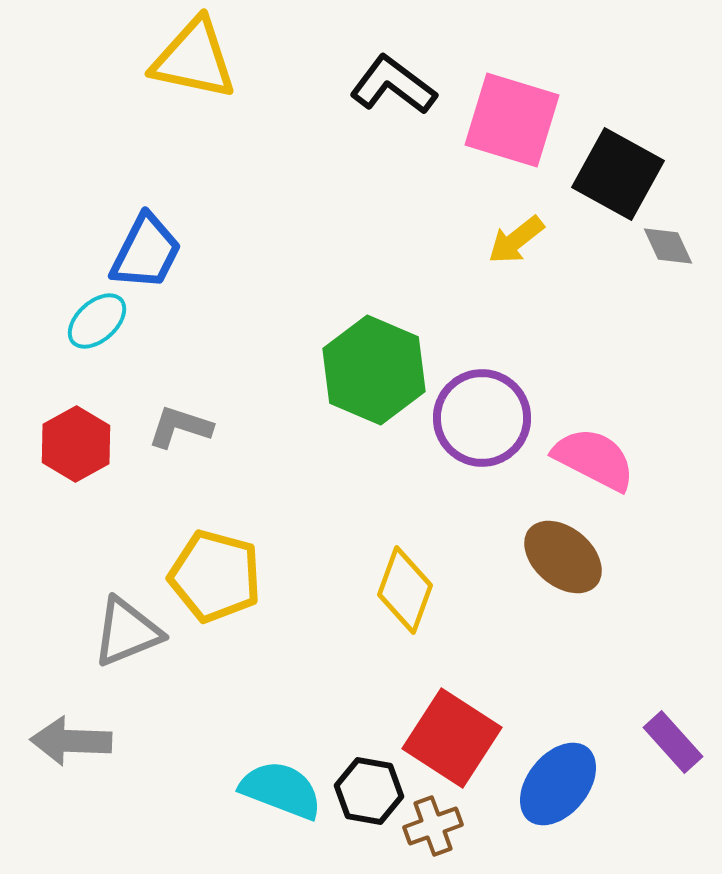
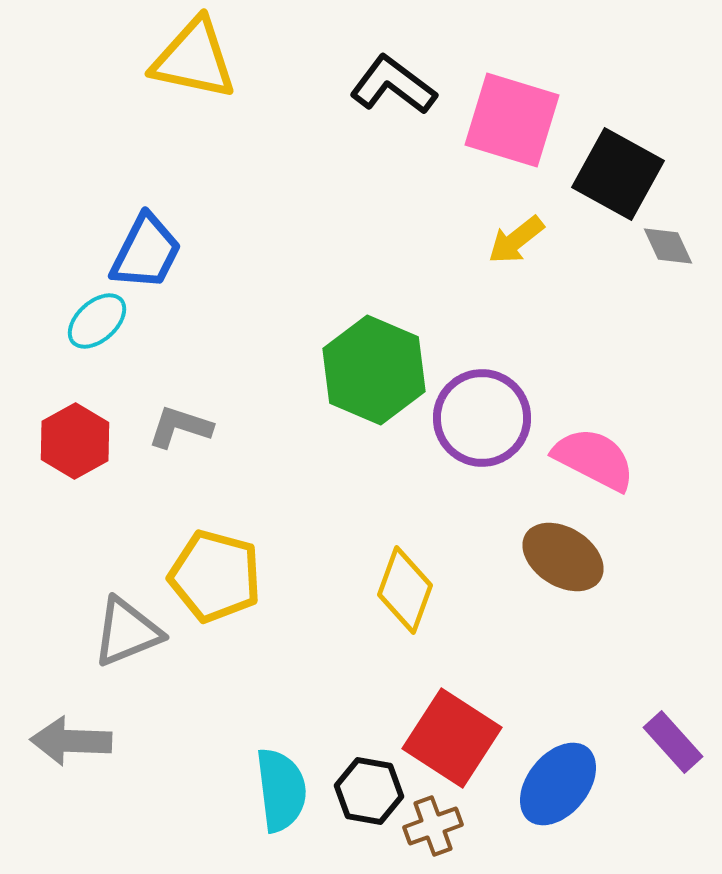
red hexagon: moved 1 px left, 3 px up
brown ellipse: rotated 8 degrees counterclockwise
cyan semicircle: rotated 62 degrees clockwise
